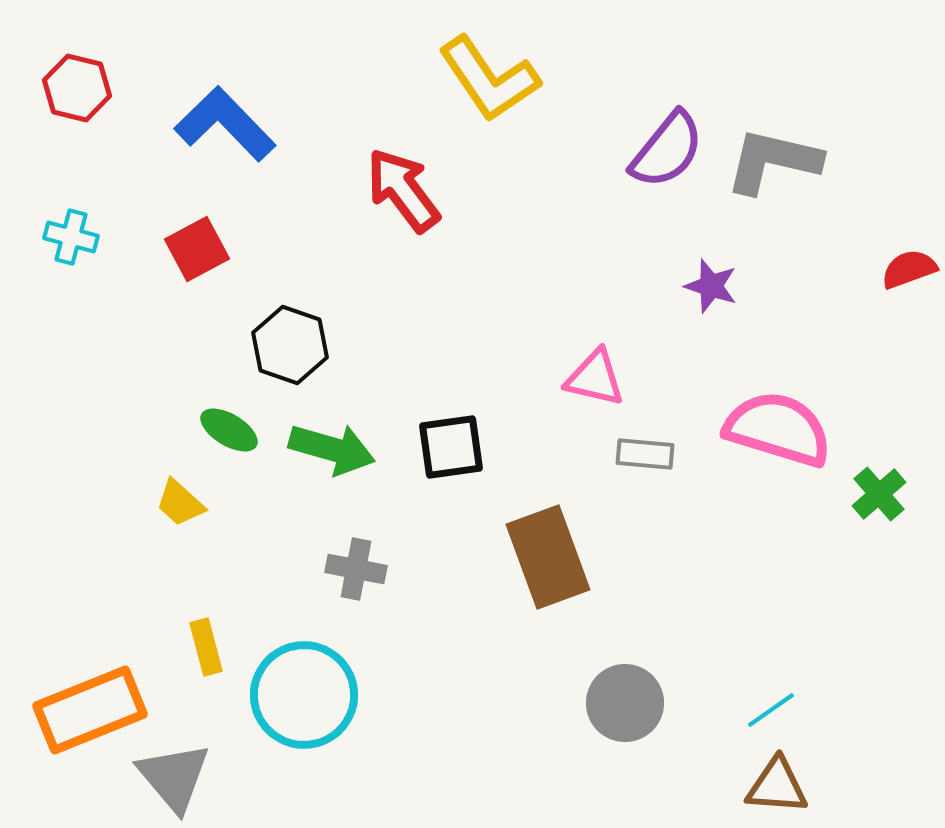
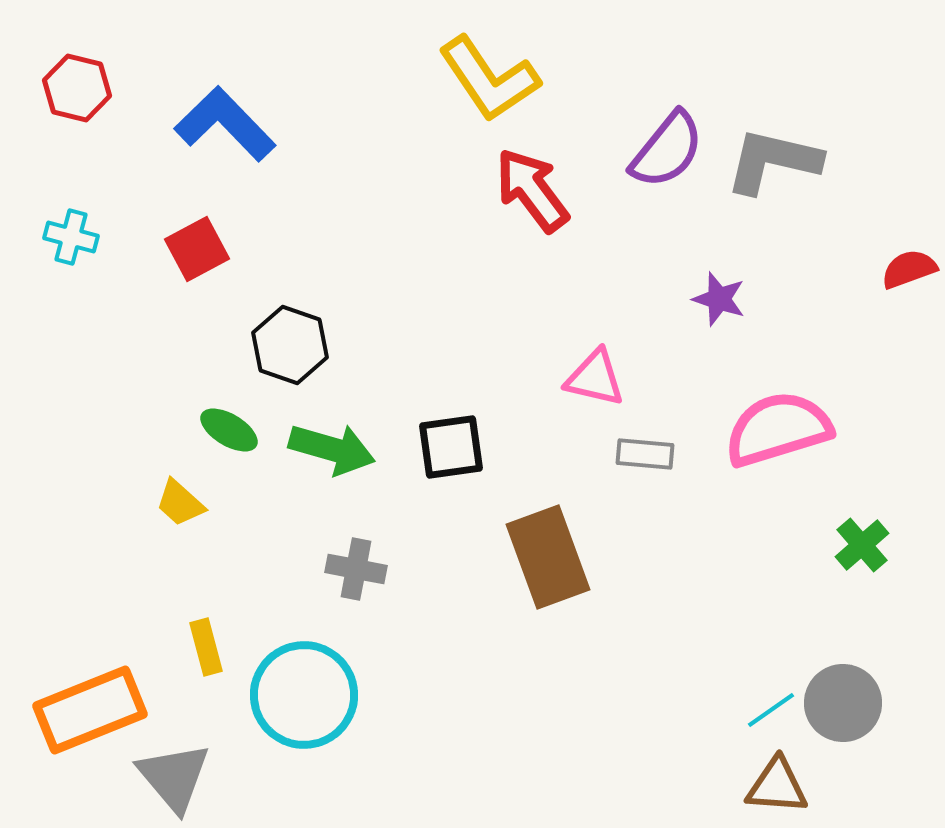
red arrow: moved 129 px right
purple star: moved 8 px right, 13 px down
pink semicircle: rotated 34 degrees counterclockwise
green cross: moved 17 px left, 51 px down
gray circle: moved 218 px right
